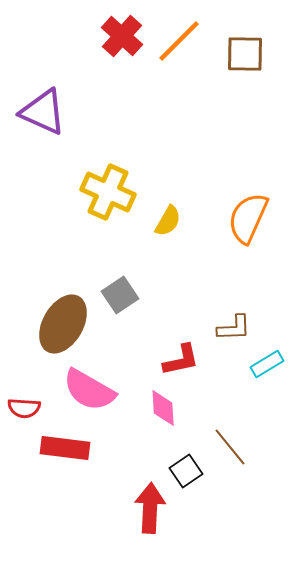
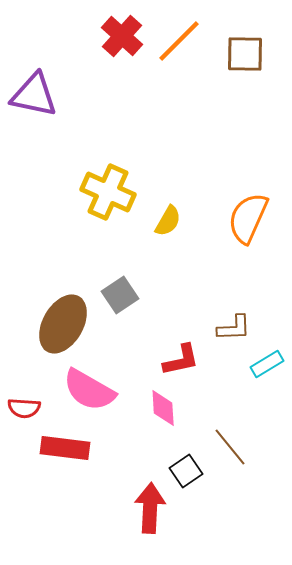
purple triangle: moved 9 px left, 17 px up; rotated 12 degrees counterclockwise
